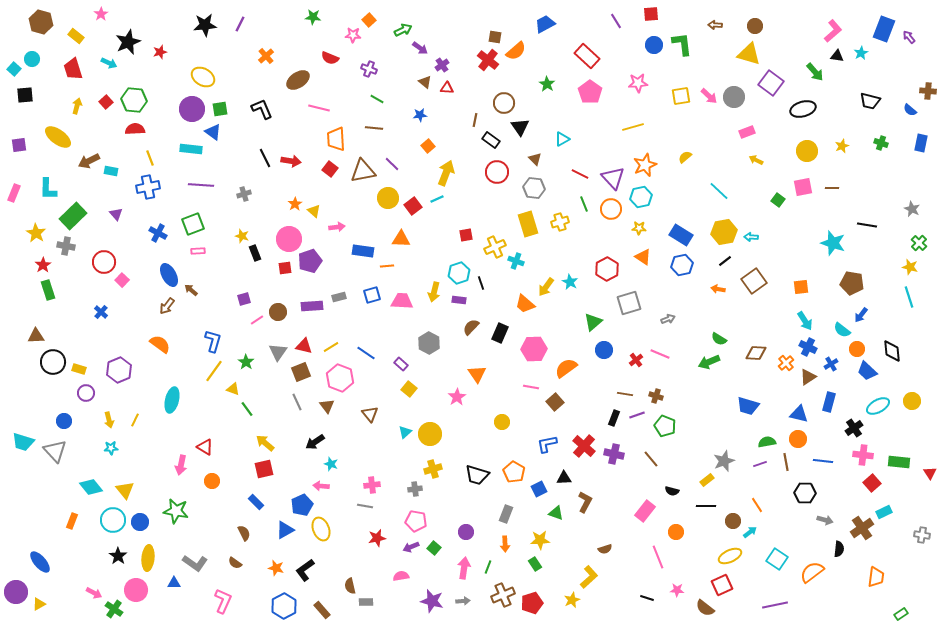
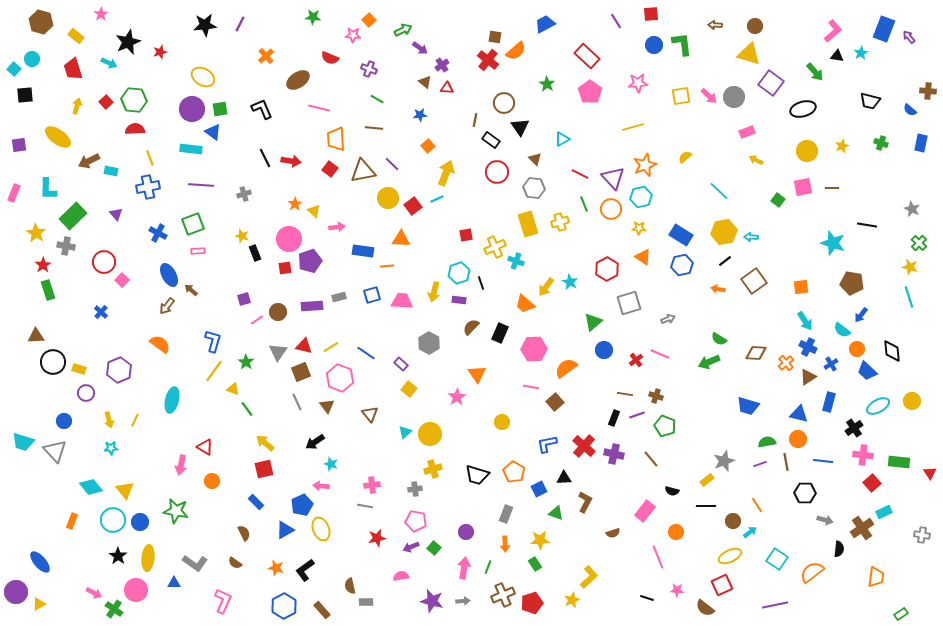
brown semicircle at (605, 549): moved 8 px right, 16 px up
